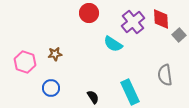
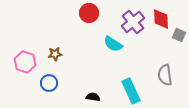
gray square: rotated 24 degrees counterclockwise
blue circle: moved 2 px left, 5 px up
cyan rectangle: moved 1 px right, 1 px up
black semicircle: rotated 48 degrees counterclockwise
